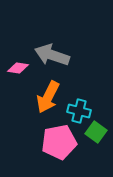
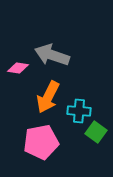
cyan cross: rotated 10 degrees counterclockwise
pink pentagon: moved 18 px left
